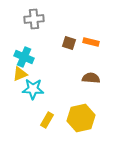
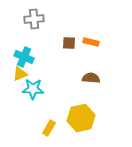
brown square: rotated 16 degrees counterclockwise
yellow rectangle: moved 2 px right, 8 px down
